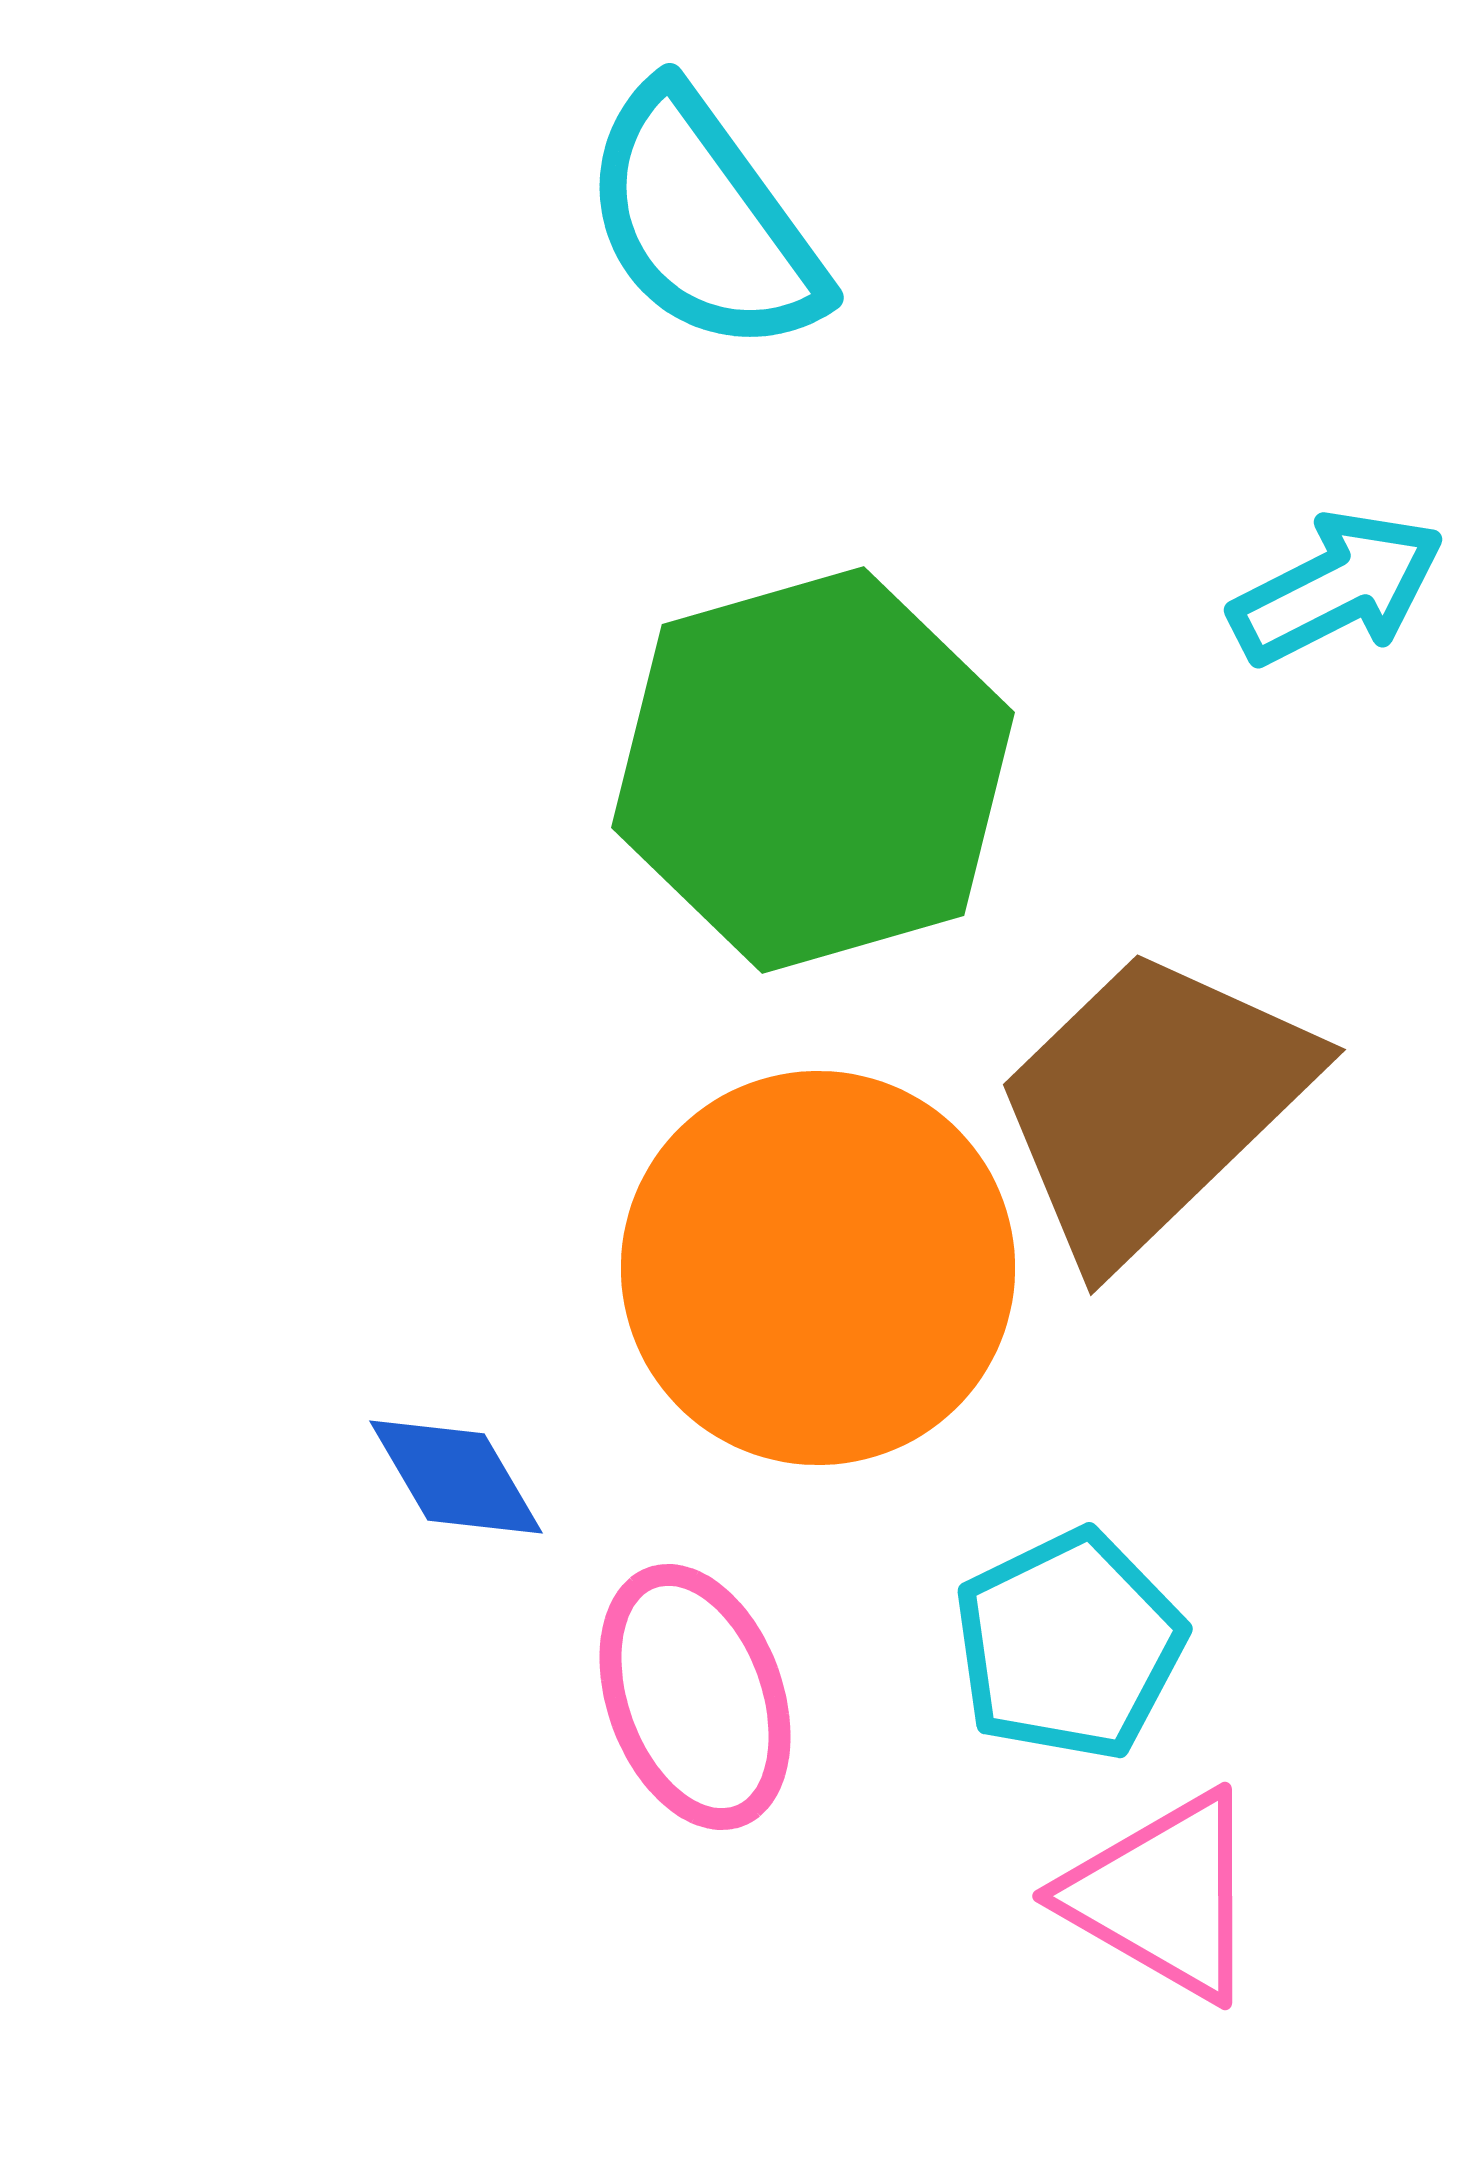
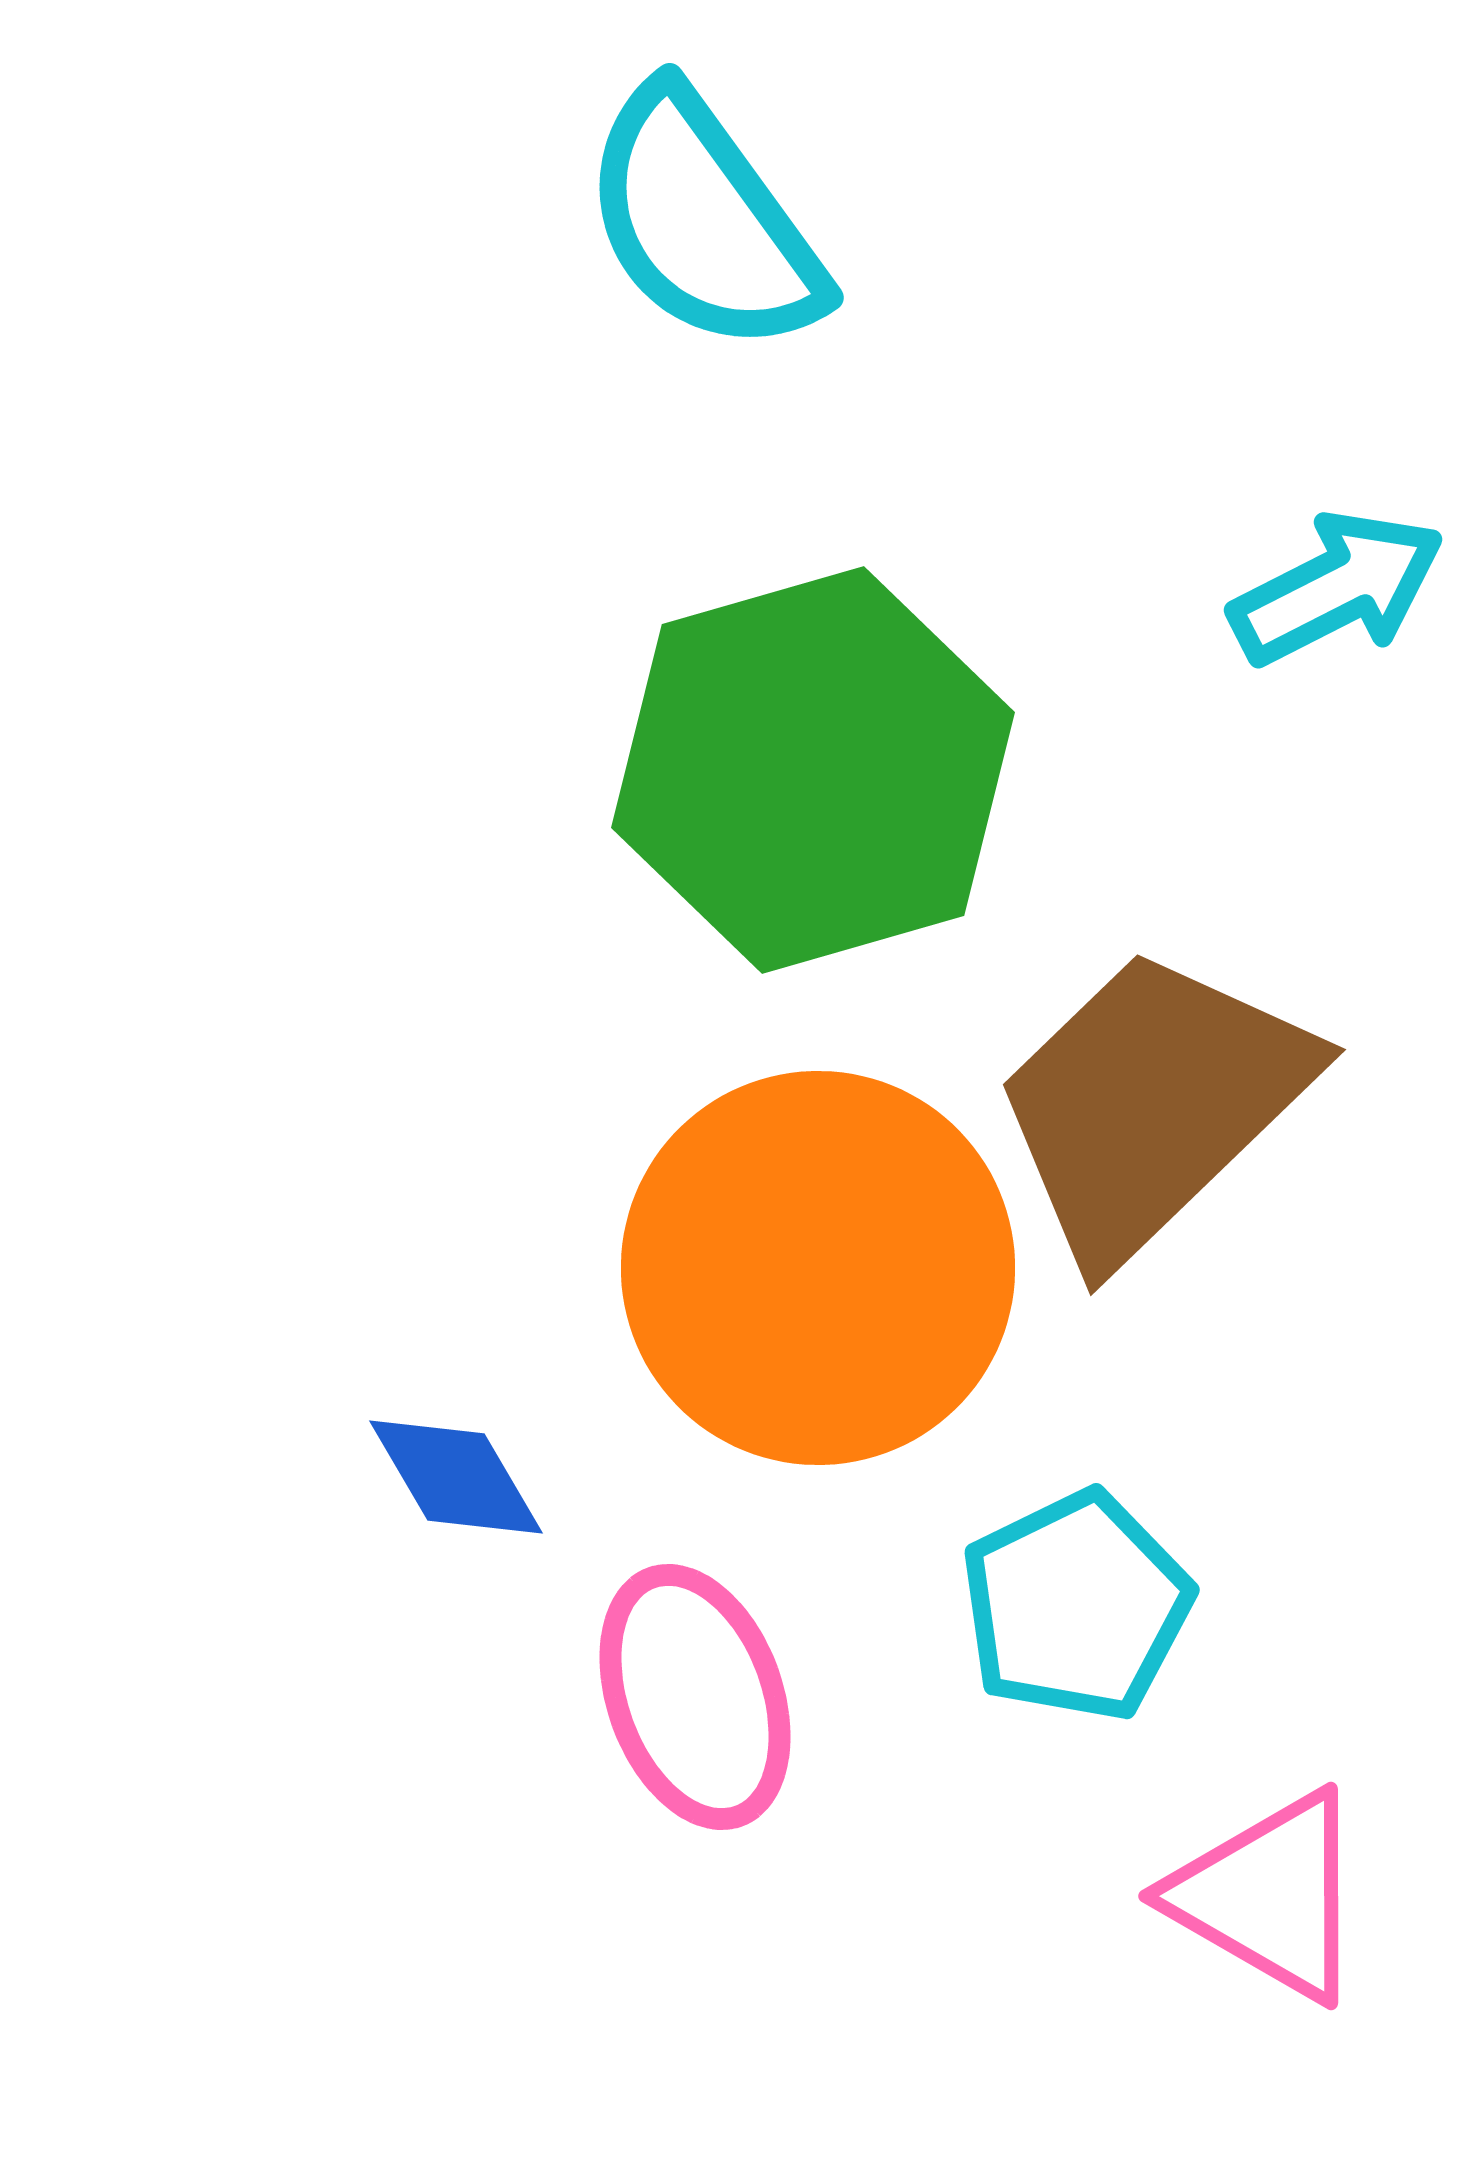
cyan pentagon: moved 7 px right, 39 px up
pink triangle: moved 106 px right
